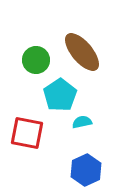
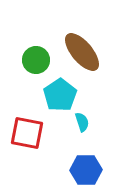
cyan semicircle: rotated 84 degrees clockwise
blue hexagon: rotated 24 degrees clockwise
